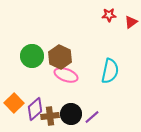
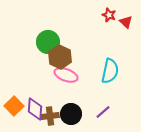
red star: rotated 24 degrees clockwise
red triangle: moved 5 px left; rotated 40 degrees counterclockwise
green circle: moved 16 px right, 14 px up
orange square: moved 3 px down
purple diamond: rotated 45 degrees counterclockwise
purple line: moved 11 px right, 5 px up
